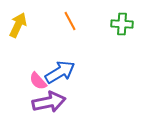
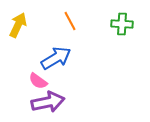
blue arrow: moved 4 px left, 14 px up
pink semicircle: rotated 12 degrees counterclockwise
purple arrow: moved 1 px left
